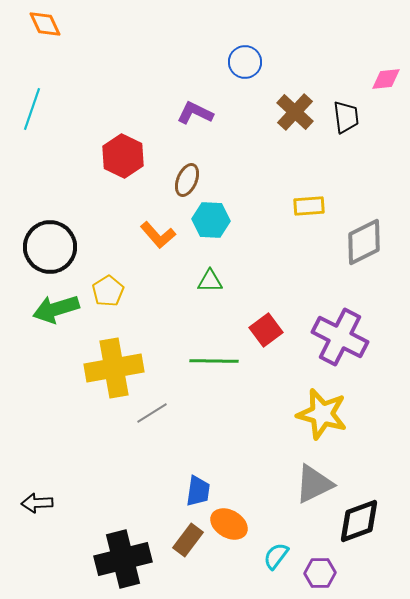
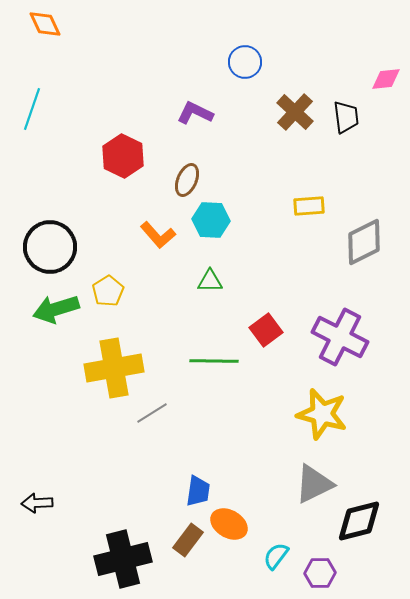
black diamond: rotated 6 degrees clockwise
